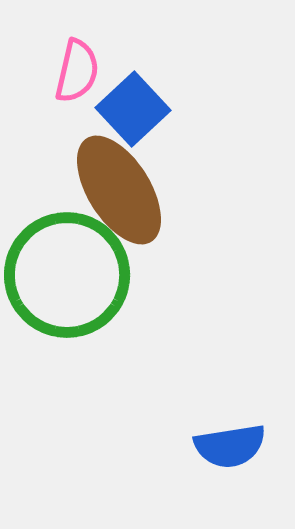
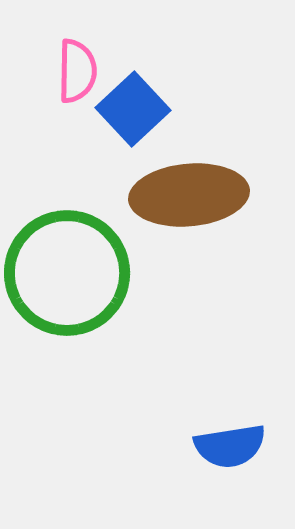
pink semicircle: rotated 12 degrees counterclockwise
brown ellipse: moved 70 px right, 5 px down; rotated 63 degrees counterclockwise
green circle: moved 2 px up
